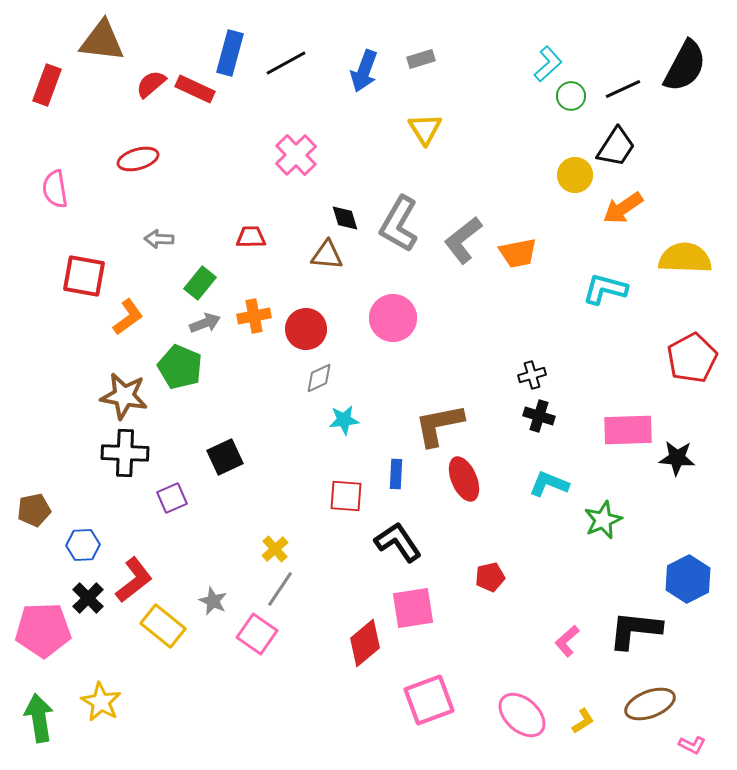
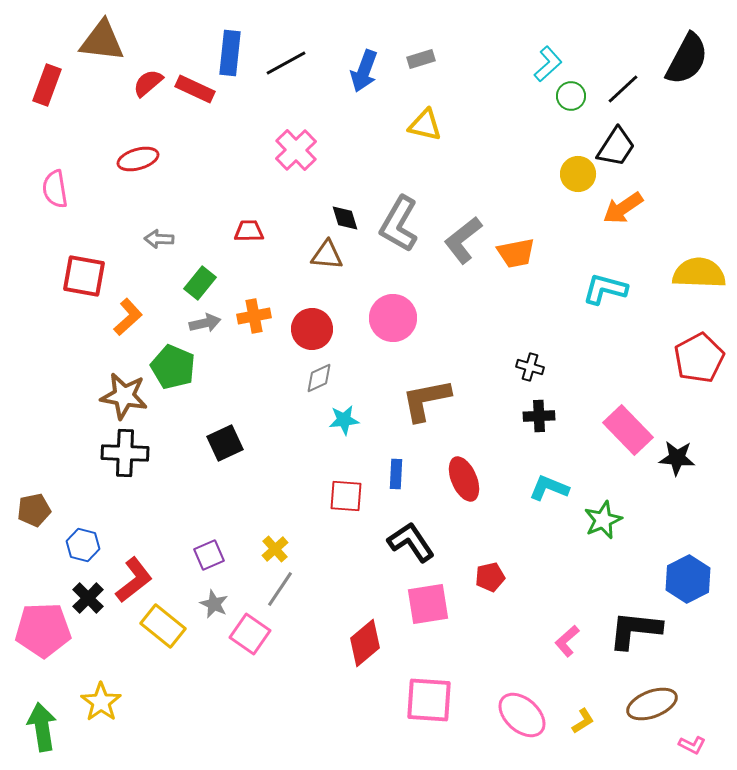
blue rectangle at (230, 53): rotated 9 degrees counterclockwise
black semicircle at (685, 66): moved 2 px right, 7 px up
red semicircle at (151, 84): moved 3 px left, 1 px up
black line at (623, 89): rotated 18 degrees counterclockwise
yellow triangle at (425, 129): moved 4 px up; rotated 45 degrees counterclockwise
pink cross at (296, 155): moved 5 px up
yellow circle at (575, 175): moved 3 px right, 1 px up
red trapezoid at (251, 237): moved 2 px left, 6 px up
orange trapezoid at (518, 253): moved 2 px left
yellow semicircle at (685, 258): moved 14 px right, 15 px down
orange L-shape at (128, 317): rotated 6 degrees counterclockwise
gray arrow at (205, 323): rotated 8 degrees clockwise
red circle at (306, 329): moved 6 px right
red pentagon at (692, 358): moved 7 px right
green pentagon at (180, 367): moved 7 px left
black cross at (532, 375): moved 2 px left, 8 px up; rotated 32 degrees clockwise
black cross at (539, 416): rotated 20 degrees counterclockwise
brown L-shape at (439, 425): moved 13 px left, 25 px up
pink rectangle at (628, 430): rotated 48 degrees clockwise
black square at (225, 457): moved 14 px up
cyan L-shape at (549, 484): moved 4 px down
purple square at (172, 498): moved 37 px right, 57 px down
black L-shape at (398, 542): moved 13 px right
blue hexagon at (83, 545): rotated 16 degrees clockwise
gray star at (213, 601): moved 1 px right, 3 px down
pink square at (413, 608): moved 15 px right, 4 px up
pink square at (257, 634): moved 7 px left
pink square at (429, 700): rotated 24 degrees clockwise
yellow star at (101, 702): rotated 6 degrees clockwise
brown ellipse at (650, 704): moved 2 px right
green arrow at (39, 718): moved 3 px right, 9 px down
